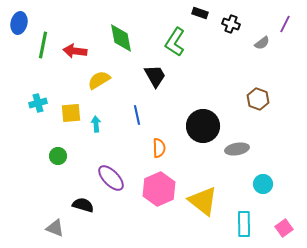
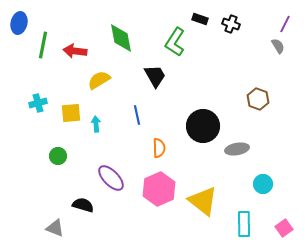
black rectangle: moved 6 px down
gray semicircle: moved 16 px right, 3 px down; rotated 84 degrees counterclockwise
